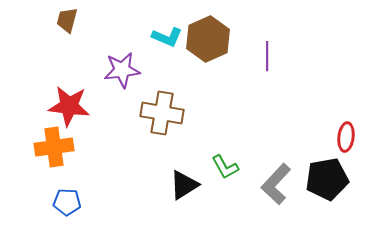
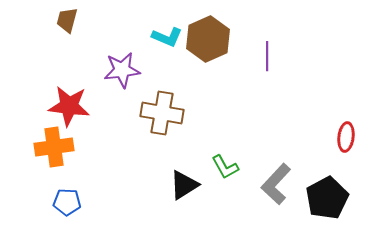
black pentagon: moved 19 px down; rotated 18 degrees counterclockwise
